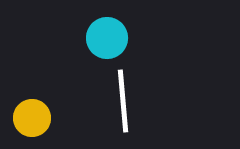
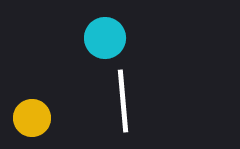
cyan circle: moved 2 px left
